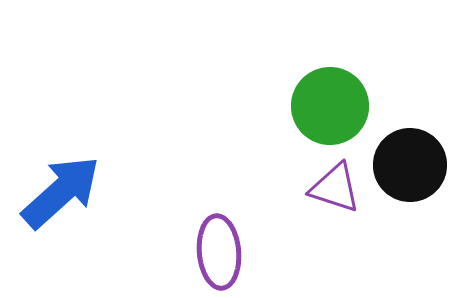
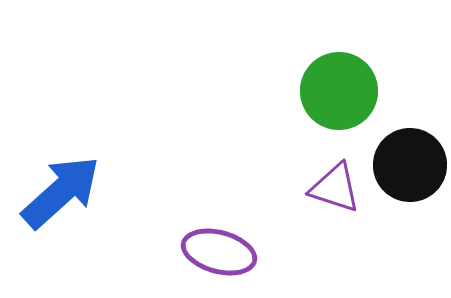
green circle: moved 9 px right, 15 px up
purple ellipse: rotated 70 degrees counterclockwise
